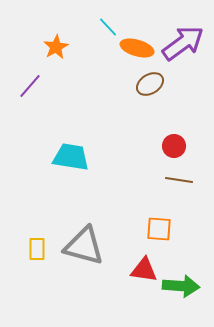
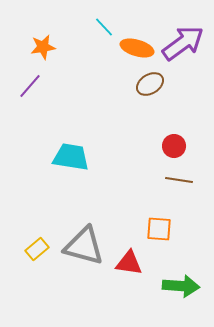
cyan line: moved 4 px left
orange star: moved 13 px left; rotated 20 degrees clockwise
yellow rectangle: rotated 50 degrees clockwise
red triangle: moved 15 px left, 7 px up
